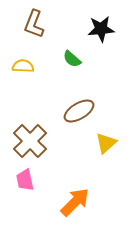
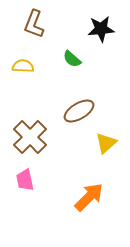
brown cross: moved 4 px up
orange arrow: moved 14 px right, 5 px up
